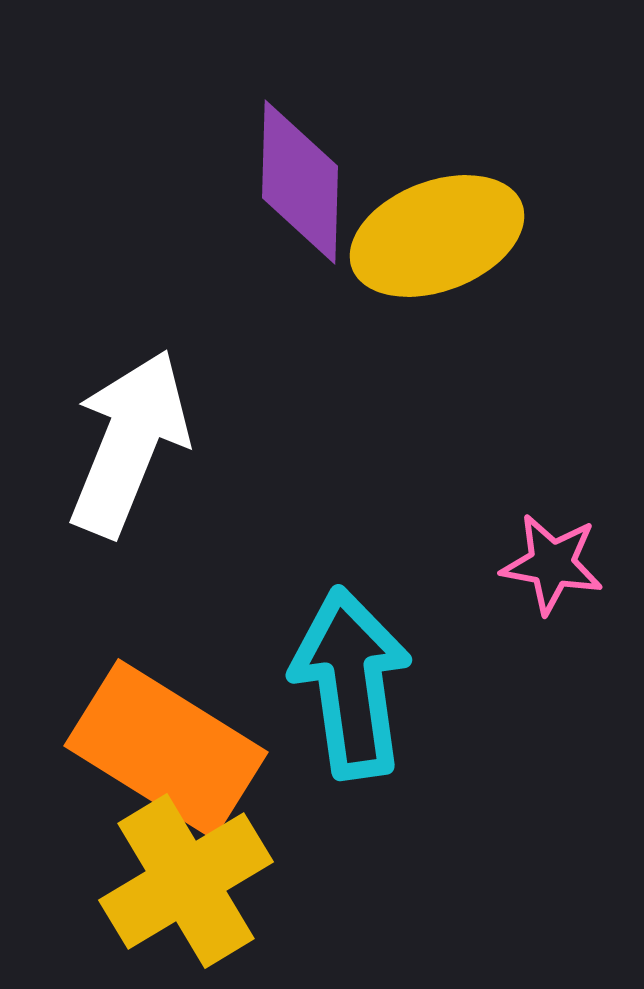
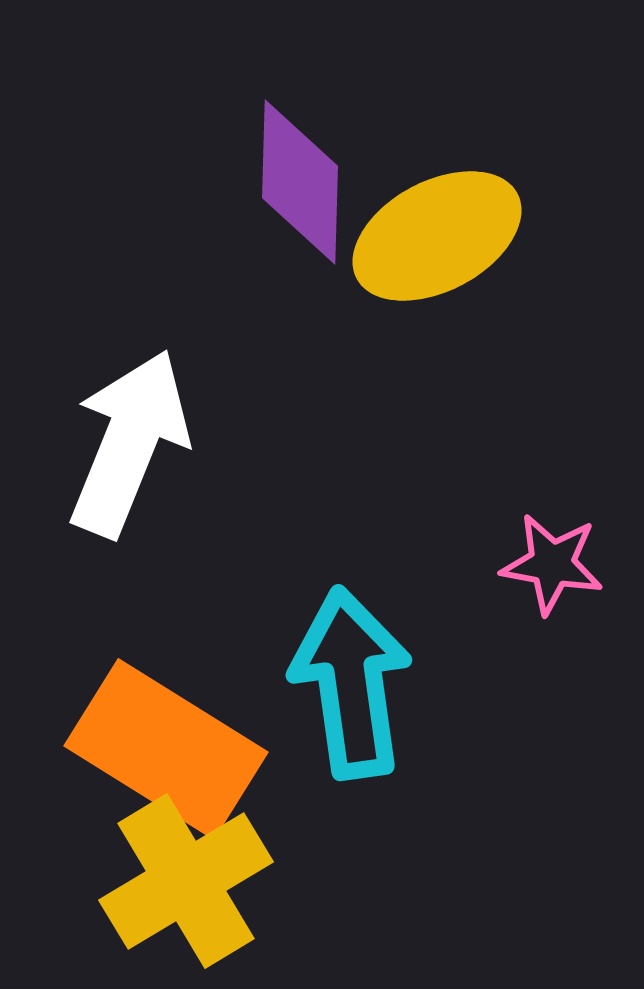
yellow ellipse: rotated 7 degrees counterclockwise
